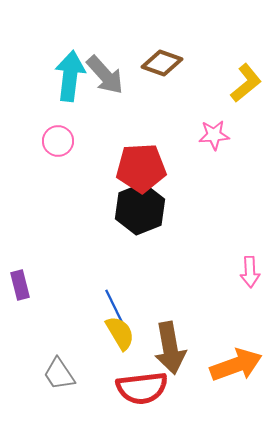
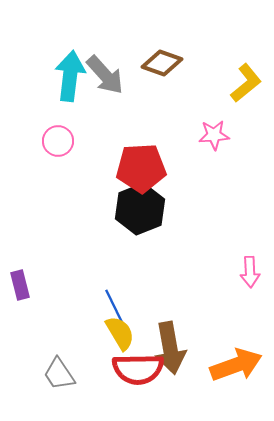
red semicircle: moved 4 px left, 19 px up; rotated 6 degrees clockwise
